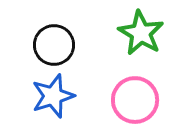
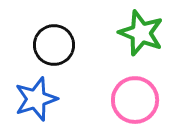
green star: rotated 9 degrees counterclockwise
blue star: moved 17 px left, 3 px down
